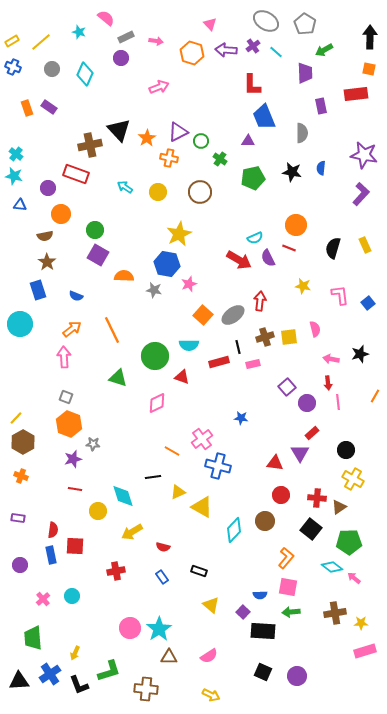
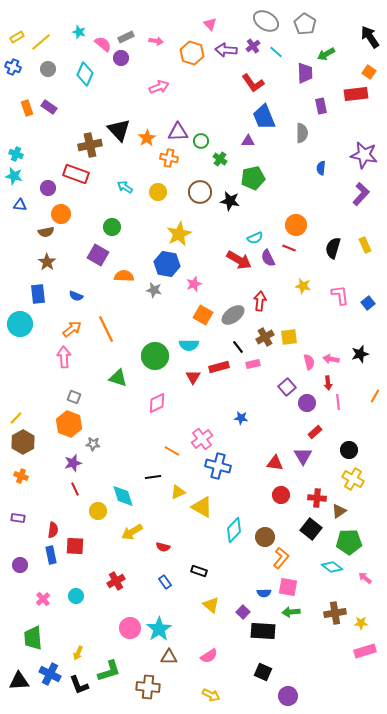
pink semicircle at (106, 18): moved 3 px left, 26 px down
black arrow at (370, 37): rotated 35 degrees counterclockwise
yellow rectangle at (12, 41): moved 5 px right, 4 px up
green arrow at (324, 50): moved 2 px right, 4 px down
gray circle at (52, 69): moved 4 px left
orange square at (369, 69): moved 3 px down; rotated 24 degrees clockwise
red L-shape at (252, 85): moved 1 px right, 2 px up; rotated 35 degrees counterclockwise
purple triangle at (178, 132): rotated 25 degrees clockwise
cyan cross at (16, 154): rotated 16 degrees counterclockwise
black star at (292, 172): moved 62 px left, 29 px down
green circle at (95, 230): moved 17 px right, 3 px up
brown semicircle at (45, 236): moved 1 px right, 4 px up
pink star at (189, 284): moved 5 px right
blue rectangle at (38, 290): moved 4 px down; rotated 12 degrees clockwise
orange square at (203, 315): rotated 12 degrees counterclockwise
pink semicircle at (315, 329): moved 6 px left, 33 px down
orange line at (112, 330): moved 6 px left, 1 px up
brown cross at (265, 337): rotated 12 degrees counterclockwise
black line at (238, 347): rotated 24 degrees counterclockwise
red rectangle at (219, 362): moved 5 px down
red triangle at (182, 377): moved 11 px right; rotated 42 degrees clockwise
gray square at (66, 397): moved 8 px right
red rectangle at (312, 433): moved 3 px right, 1 px up
black circle at (346, 450): moved 3 px right
purple triangle at (300, 453): moved 3 px right, 3 px down
purple star at (73, 459): moved 4 px down
red line at (75, 489): rotated 56 degrees clockwise
brown triangle at (339, 507): moved 4 px down
brown circle at (265, 521): moved 16 px down
orange L-shape at (286, 558): moved 5 px left
red cross at (116, 571): moved 10 px down; rotated 18 degrees counterclockwise
blue rectangle at (162, 577): moved 3 px right, 5 px down
pink arrow at (354, 578): moved 11 px right
blue semicircle at (260, 595): moved 4 px right, 2 px up
cyan circle at (72, 596): moved 4 px right
yellow arrow at (75, 653): moved 3 px right
blue cross at (50, 674): rotated 30 degrees counterclockwise
purple circle at (297, 676): moved 9 px left, 20 px down
brown cross at (146, 689): moved 2 px right, 2 px up
